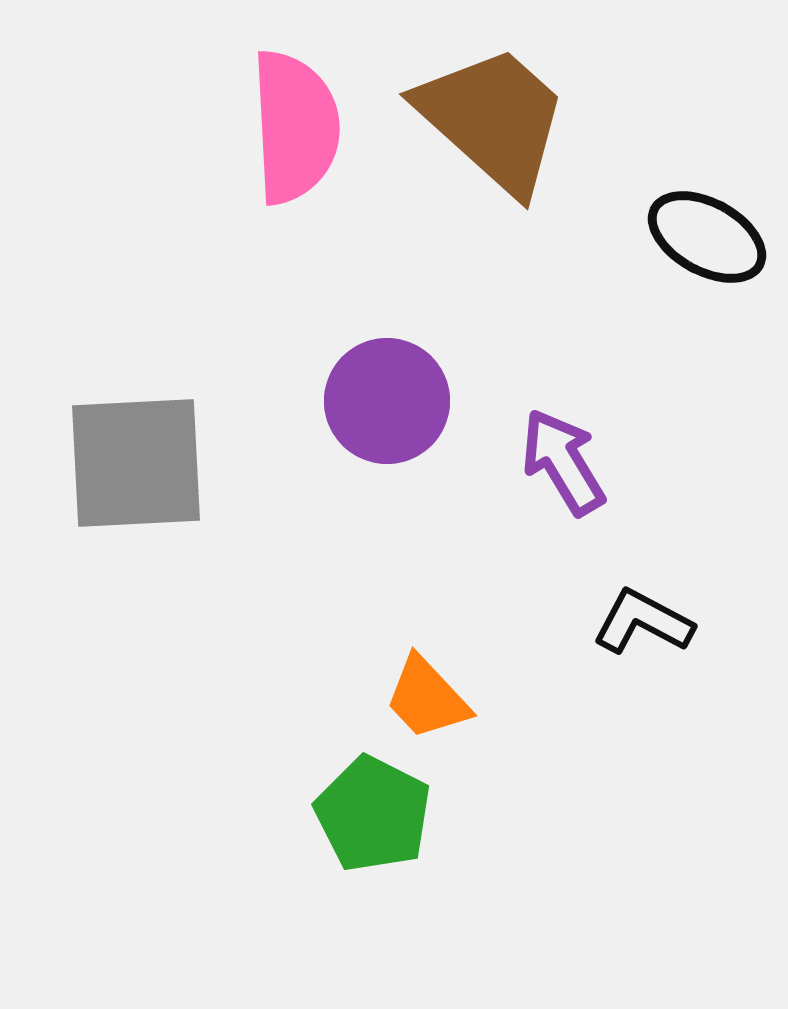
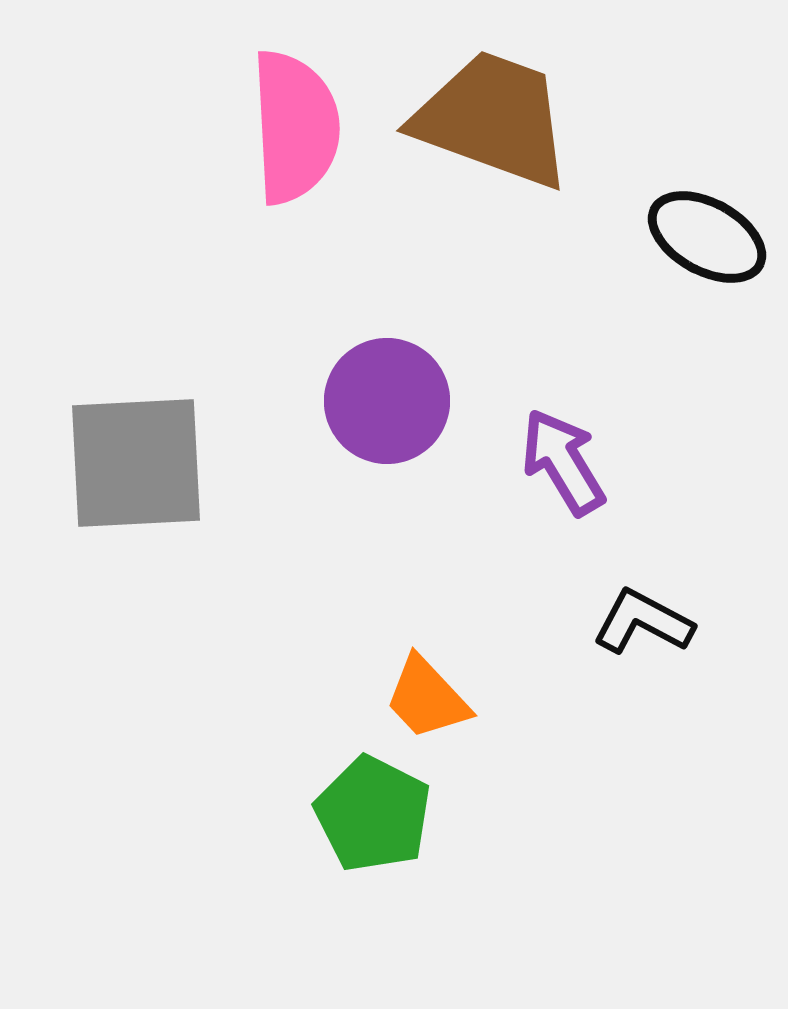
brown trapezoid: rotated 22 degrees counterclockwise
